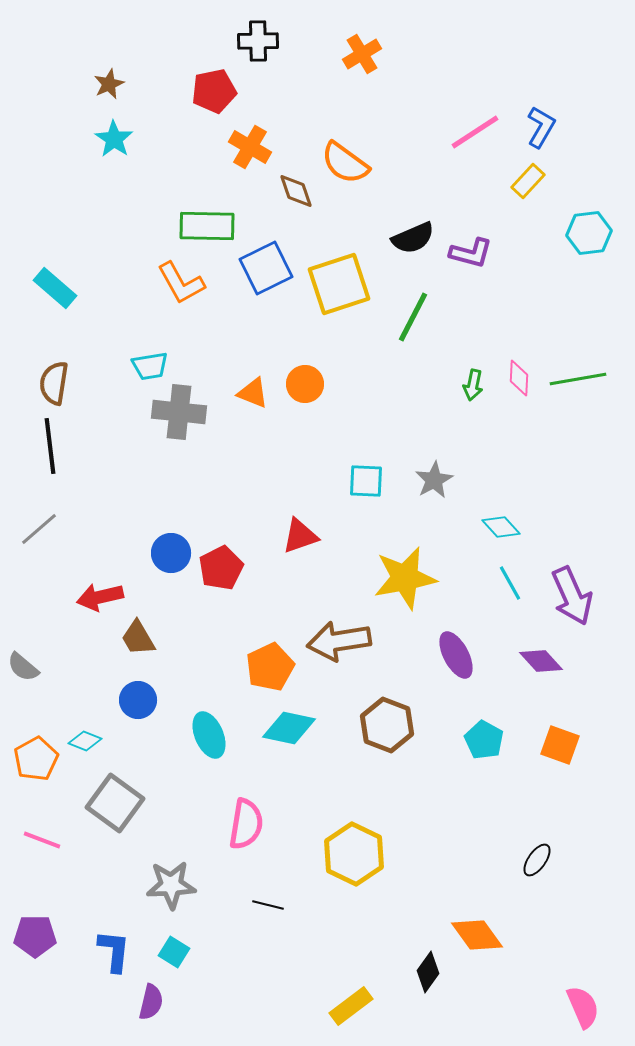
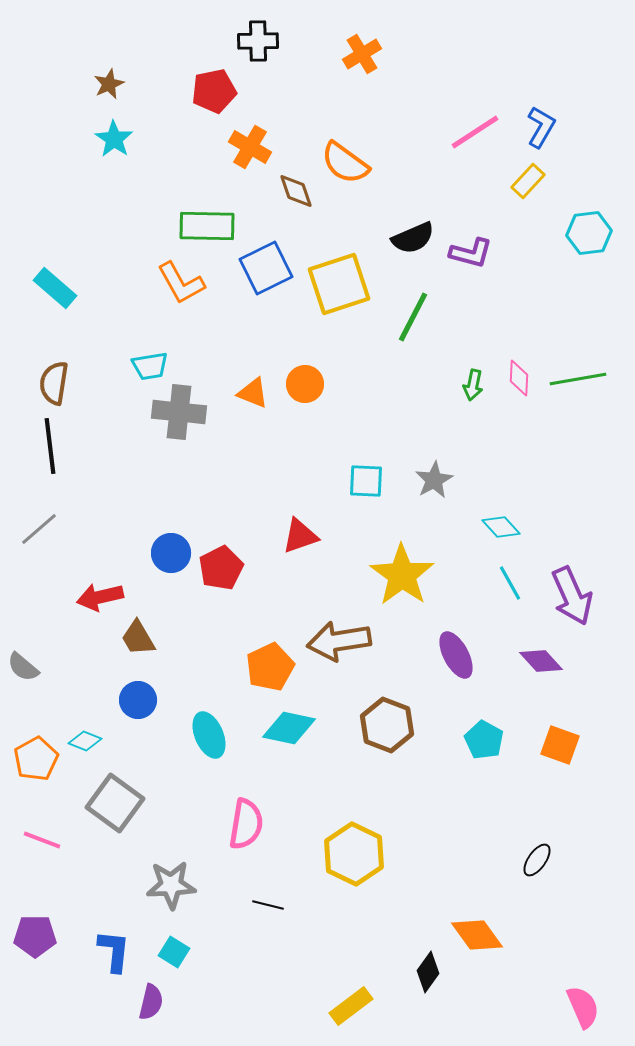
yellow star at (405, 578): moved 3 px left, 3 px up; rotated 26 degrees counterclockwise
